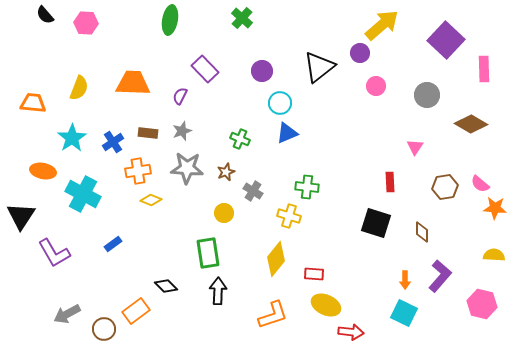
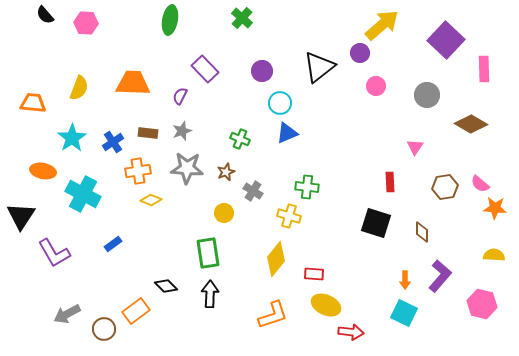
black arrow at (218, 291): moved 8 px left, 3 px down
